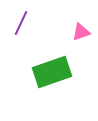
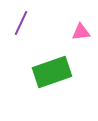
pink triangle: rotated 12 degrees clockwise
